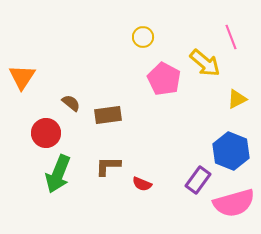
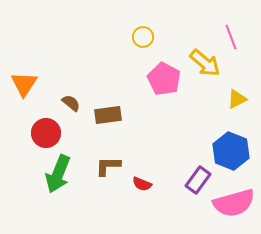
orange triangle: moved 2 px right, 7 px down
